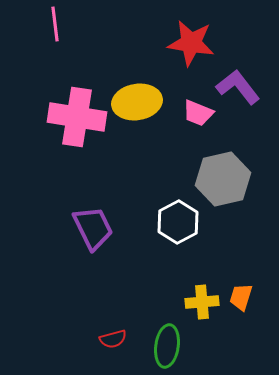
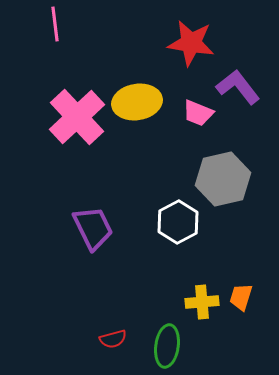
pink cross: rotated 38 degrees clockwise
